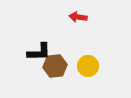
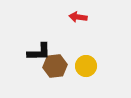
yellow circle: moved 2 px left
